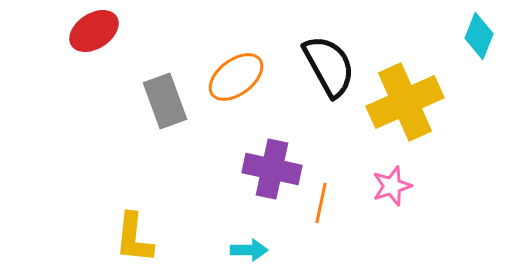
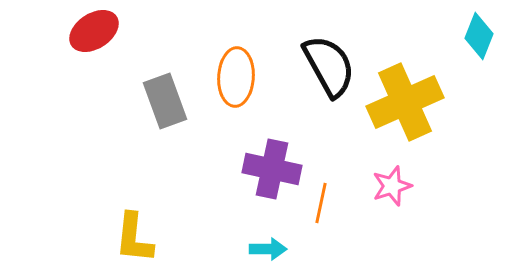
orange ellipse: rotated 50 degrees counterclockwise
cyan arrow: moved 19 px right, 1 px up
